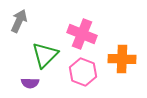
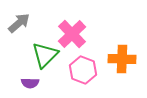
gray arrow: moved 2 px down; rotated 25 degrees clockwise
pink cross: moved 10 px left; rotated 24 degrees clockwise
pink hexagon: moved 2 px up
